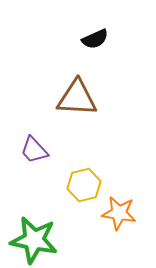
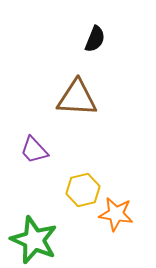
black semicircle: rotated 44 degrees counterclockwise
yellow hexagon: moved 1 px left, 5 px down
orange star: moved 3 px left, 1 px down
green star: rotated 12 degrees clockwise
